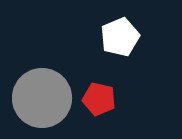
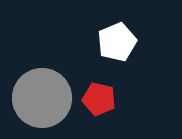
white pentagon: moved 3 px left, 5 px down
